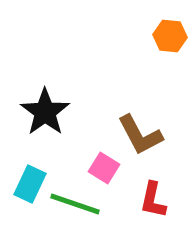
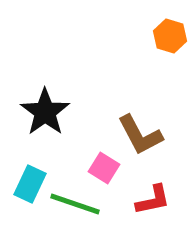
orange hexagon: rotated 12 degrees clockwise
red L-shape: rotated 114 degrees counterclockwise
